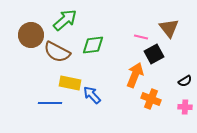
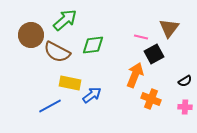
brown triangle: rotated 15 degrees clockwise
blue arrow: rotated 96 degrees clockwise
blue line: moved 3 px down; rotated 30 degrees counterclockwise
